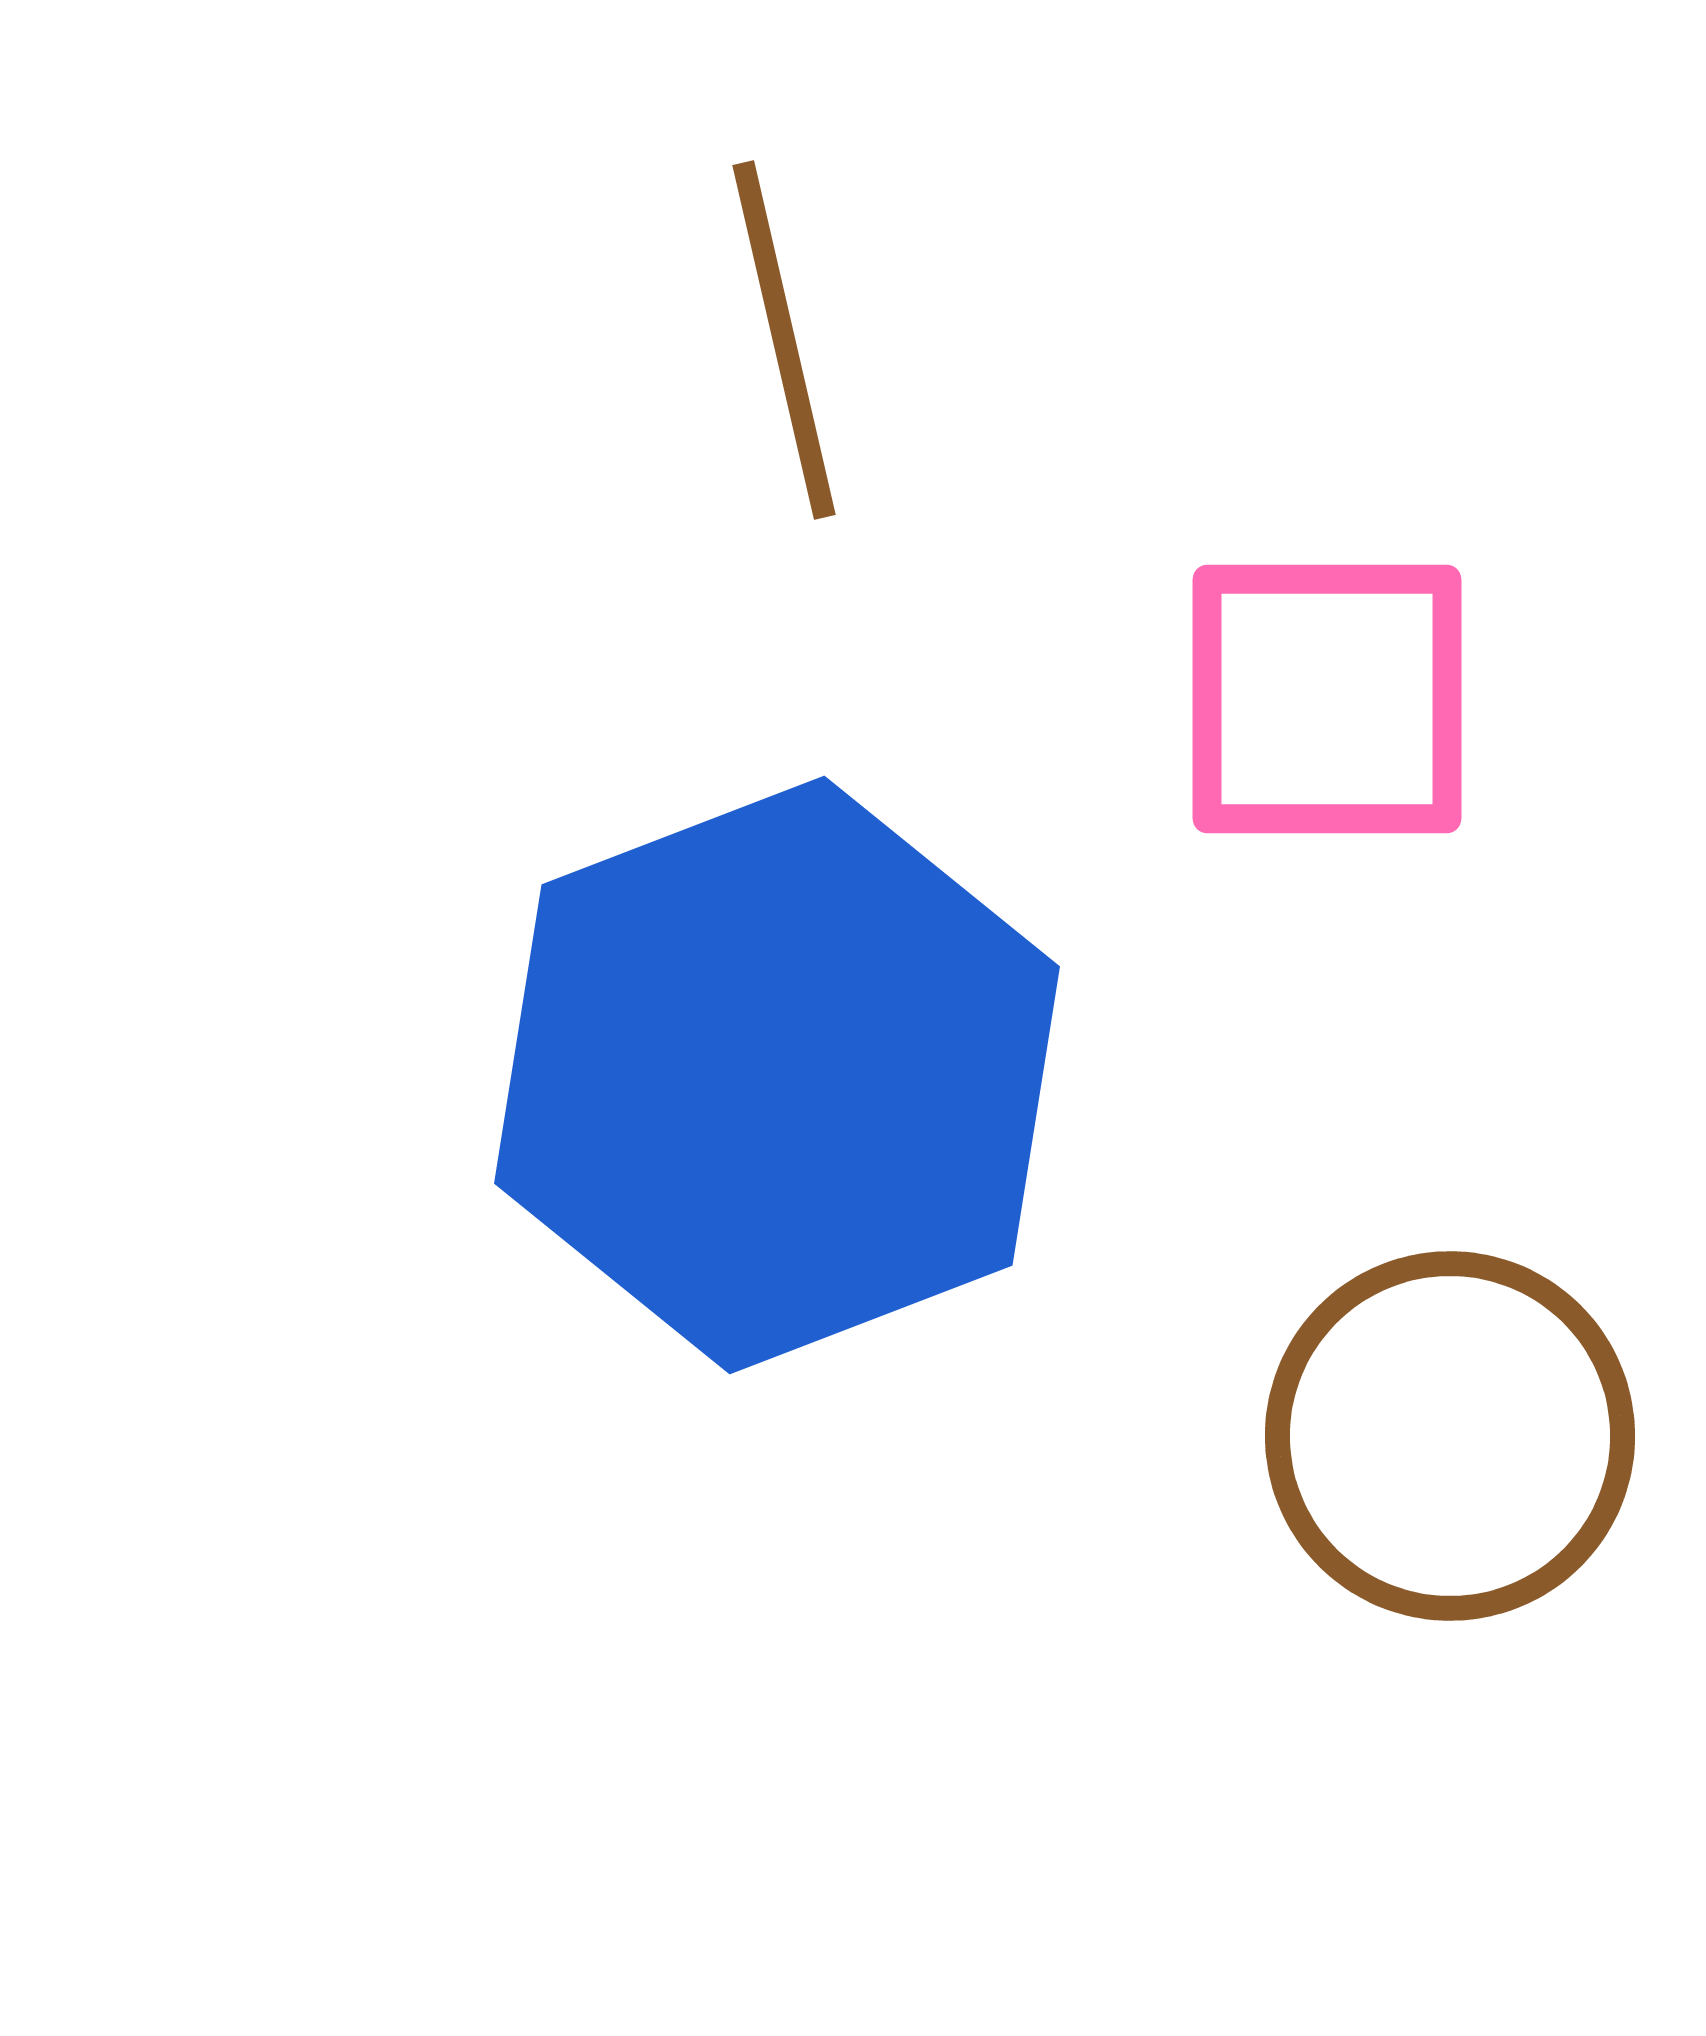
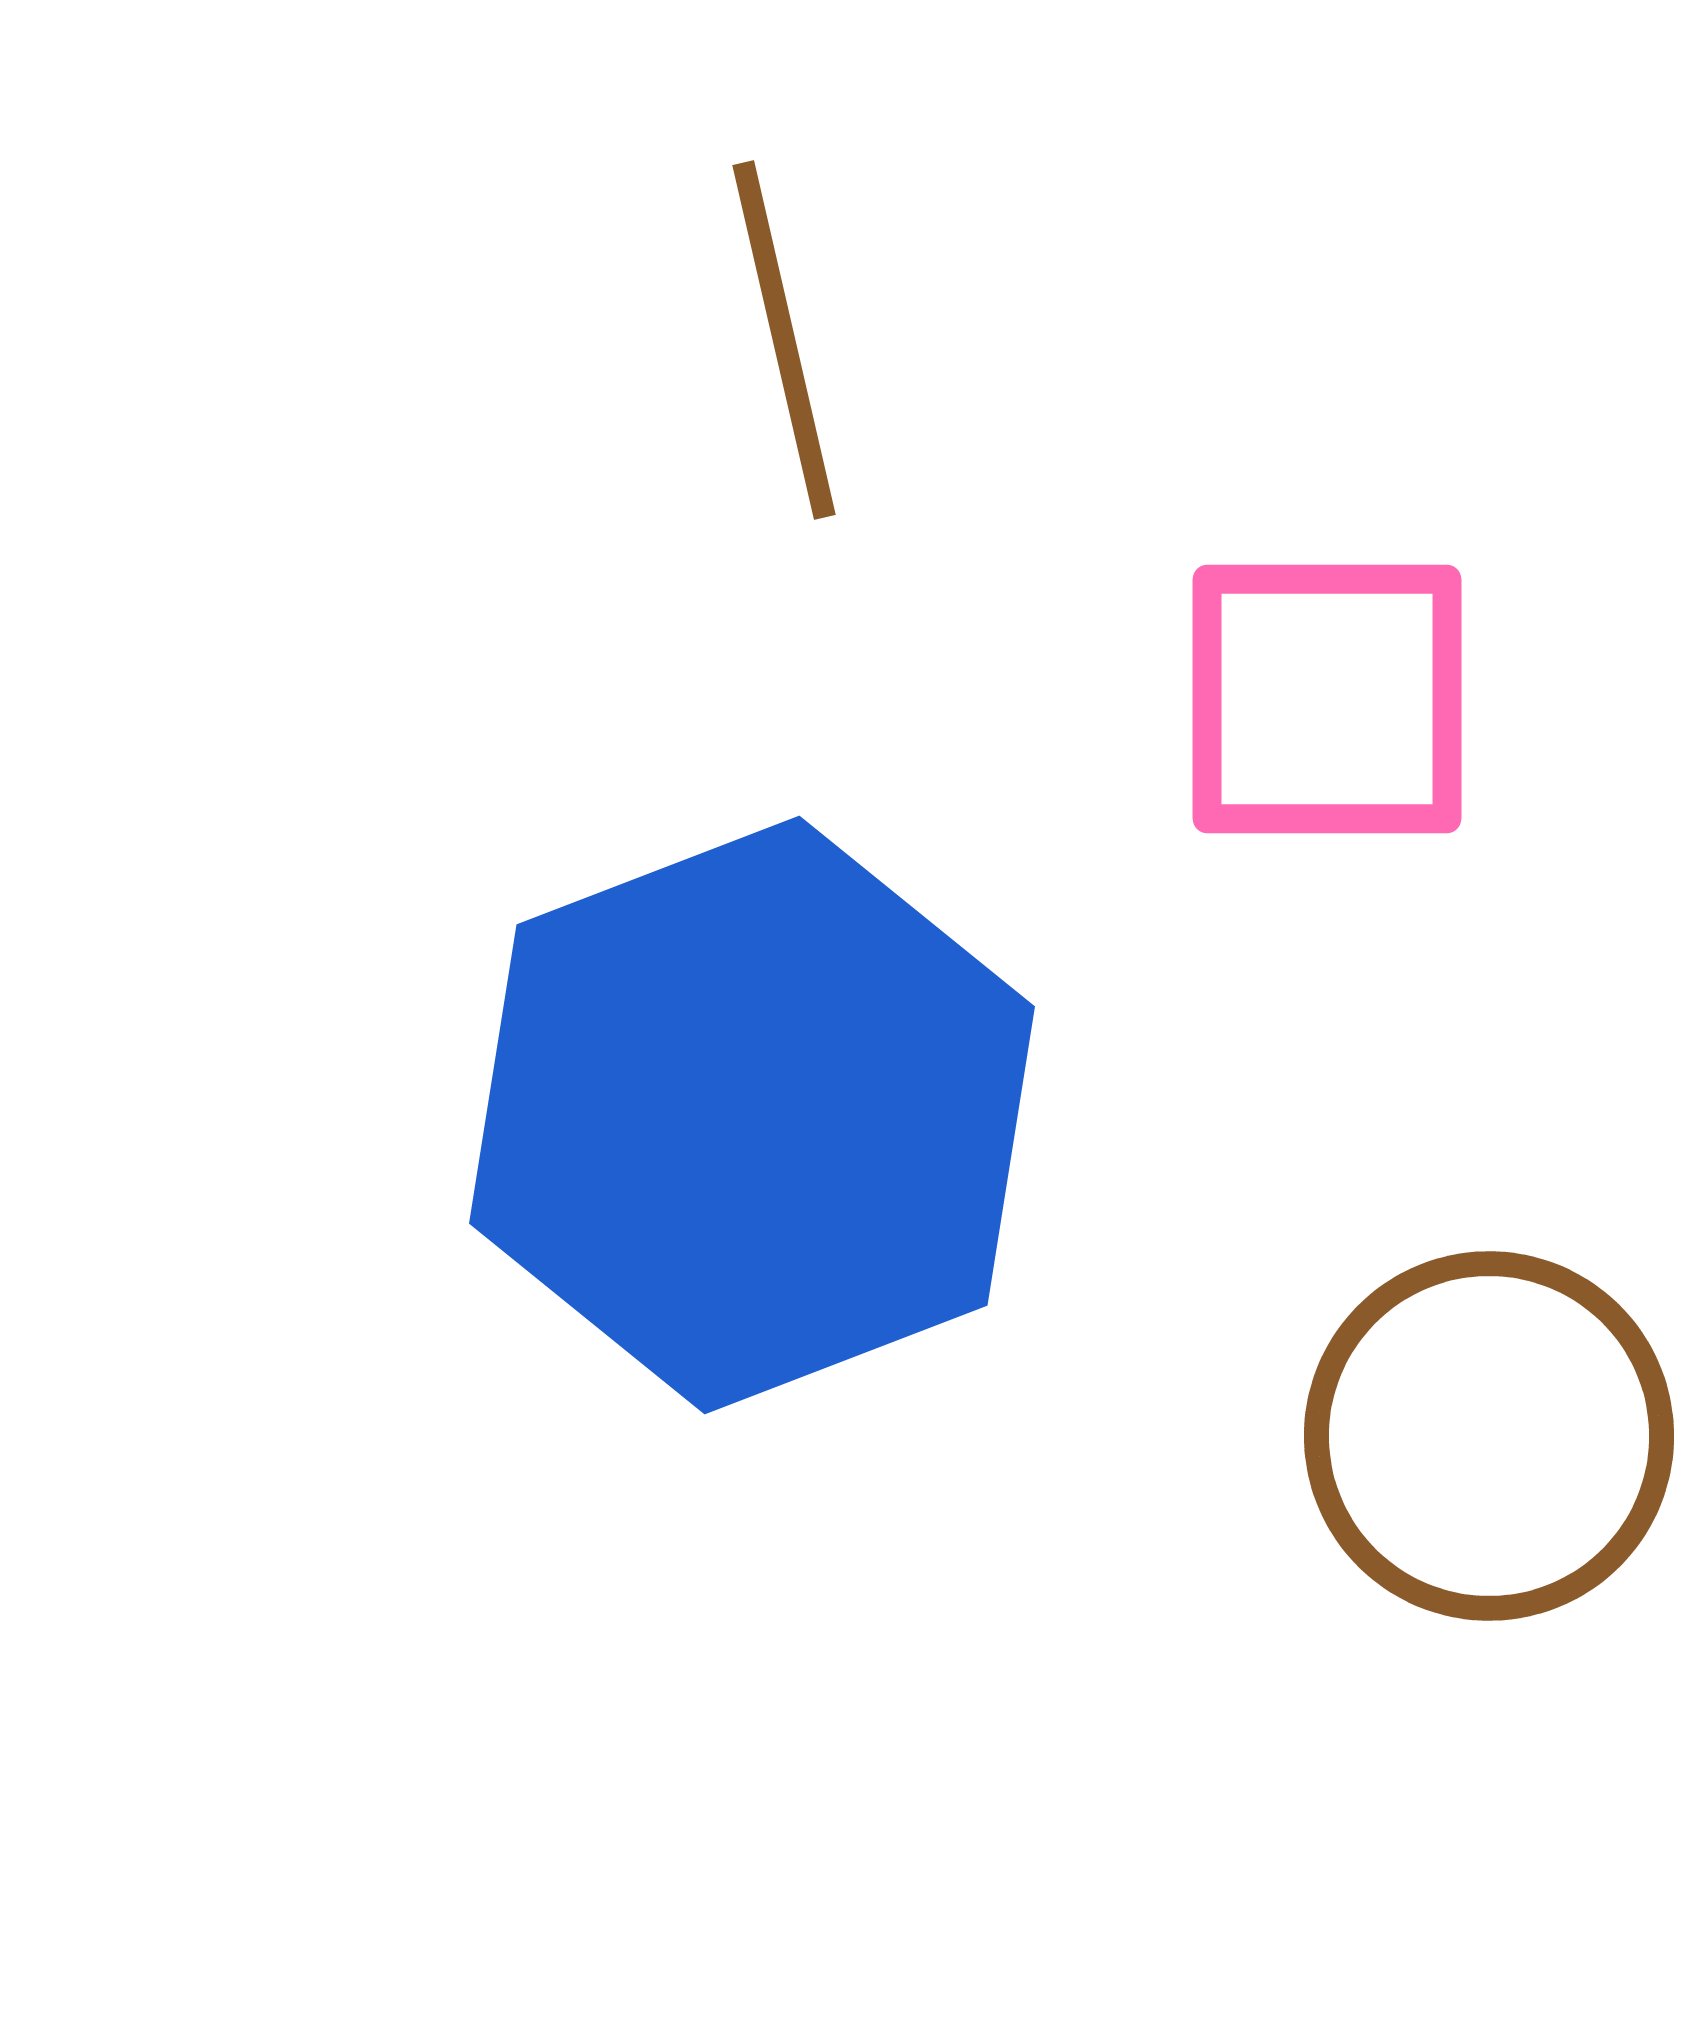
blue hexagon: moved 25 px left, 40 px down
brown circle: moved 39 px right
